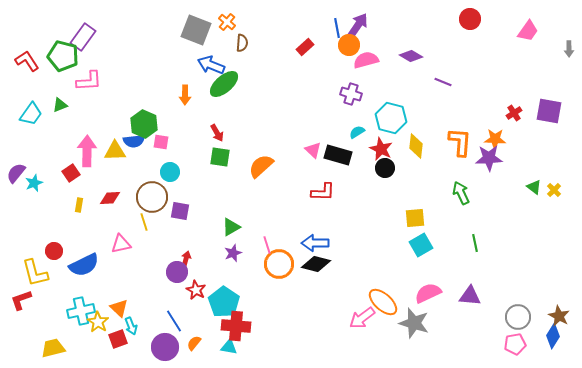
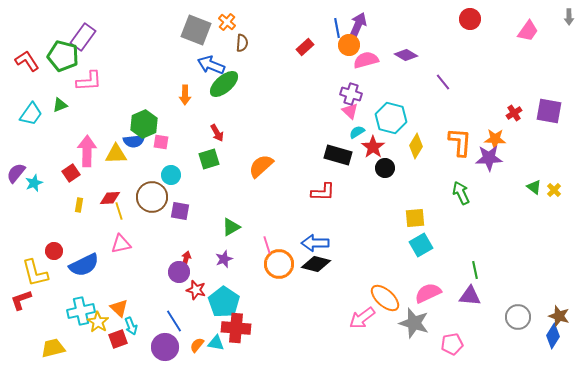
purple arrow at (358, 25): rotated 10 degrees counterclockwise
gray arrow at (569, 49): moved 32 px up
purple diamond at (411, 56): moved 5 px left, 1 px up
purple line at (443, 82): rotated 30 degrees clockwise
green hexagon at (144, 124): rotated 12 degrees clockwise
yellow diamond at (416, 146): rotated 25 degrees clockwise
red star at (381, 149): moved 8 px left, 2 px up; rotated 10 degrees clockwise
pink triangle at (313, 150): moved 37 px right, 39 px up
yellow triangle at (115, 151): moved 1 px right, 3 px down
green square at (220, 157): moved 11 px left, 2 px down; rotated 25 degrees counterclockwise
cyan circle at (170, 172): moved 1 px right, 3 px down
yellow line at (144, 222): moved 25 px left, 11 px up
green line at (475, 243): moved 27 px down
purple star at (233, 253): moved 9 px left, 6 px down
purple circle at (177, 272): moved 2 px right
red star at (196, 290): rotated 12 degrees counterclockwise
orange ellipse at (383, 302): moved 2 px right, 4 px up
brown star at (559, 316): rotated 10 degrees counterclockwise
red cross at (236, 326): moved 2 px down
orange semicircle at (194, 343): moved 3 px right, 2 px down
pink pentagon at (515, 344): moved 63 px left
cyan triangle at (229, 347): moved 13 px left, 4 px up
